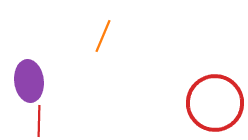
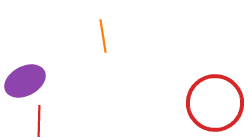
orange line: rotated 32 degrees counterclockwise
purple ellipse: moved 4 px left; rotated 69 degrees clockwise
